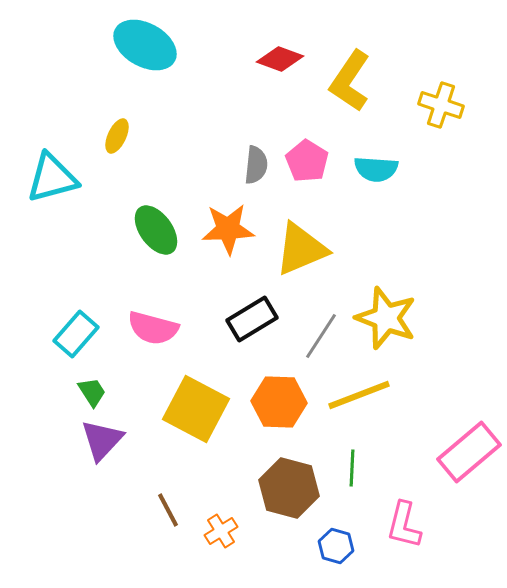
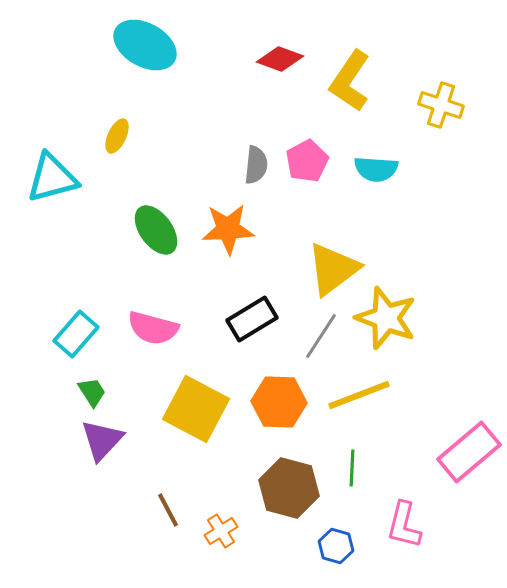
pink pentagon: rotated 12 degrees clockwise
yellow triangle: moved 32 px right, 20 px down; rotated 14 degrees counterclockwise
